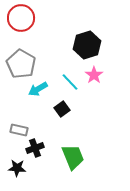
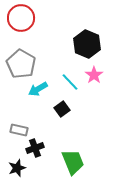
black hexagon: moved 1 px up; rotated 20 degrees counterclockwise
green trapezoid: moved 5 px down
black star: rotated 24 degrees counterclockwise
